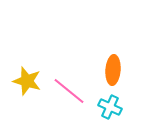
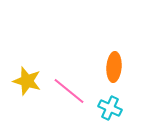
orange ellipse: moved 1 px right, 3 px up
cyan cross: moved 1 px down
